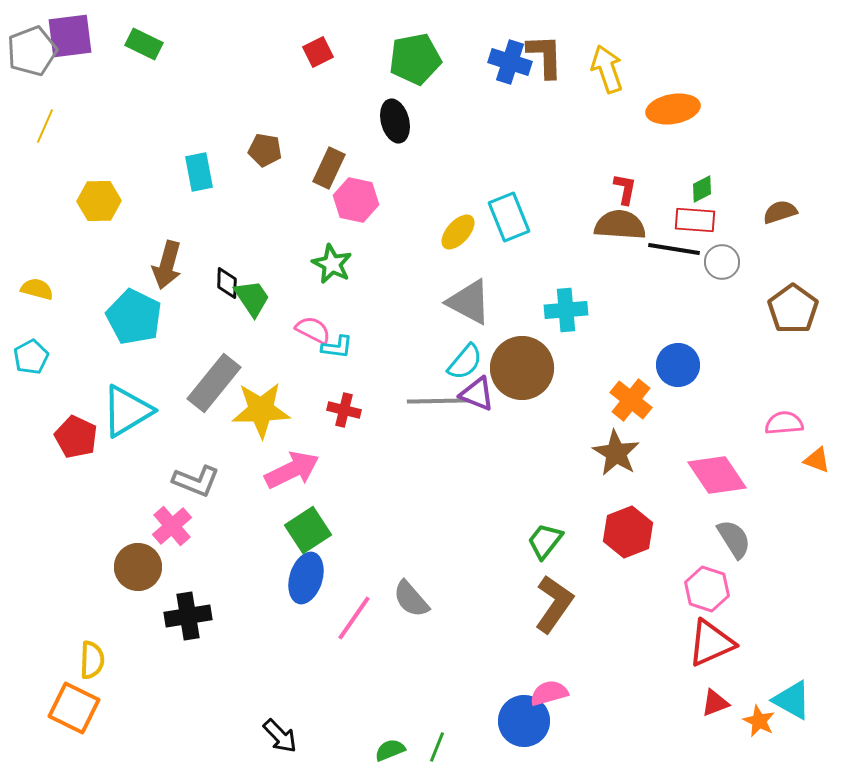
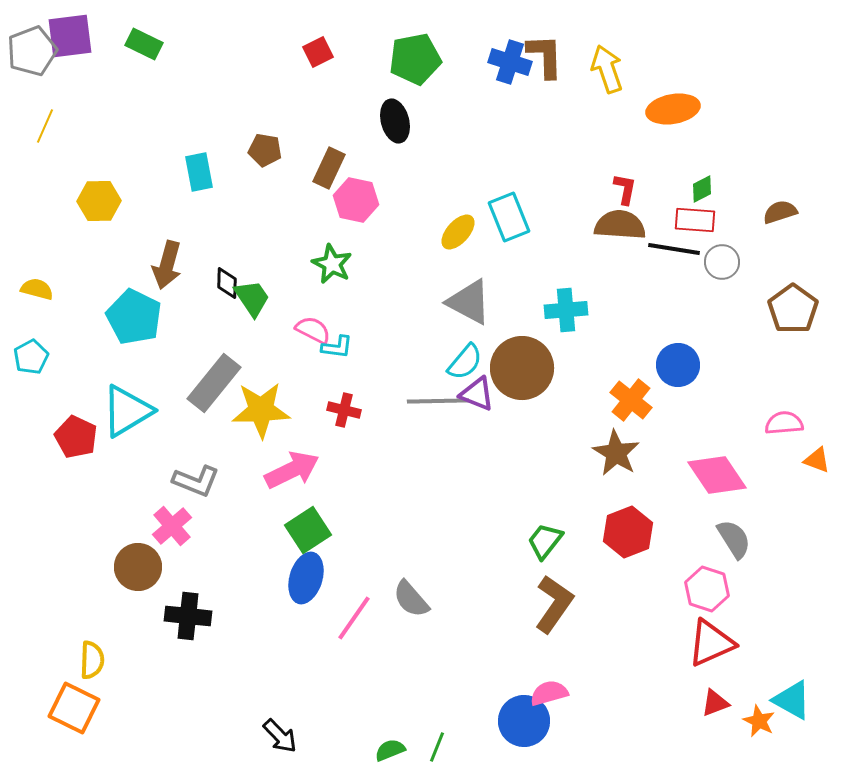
black cross at (188, 616): rotated 15 degrees clockwise
